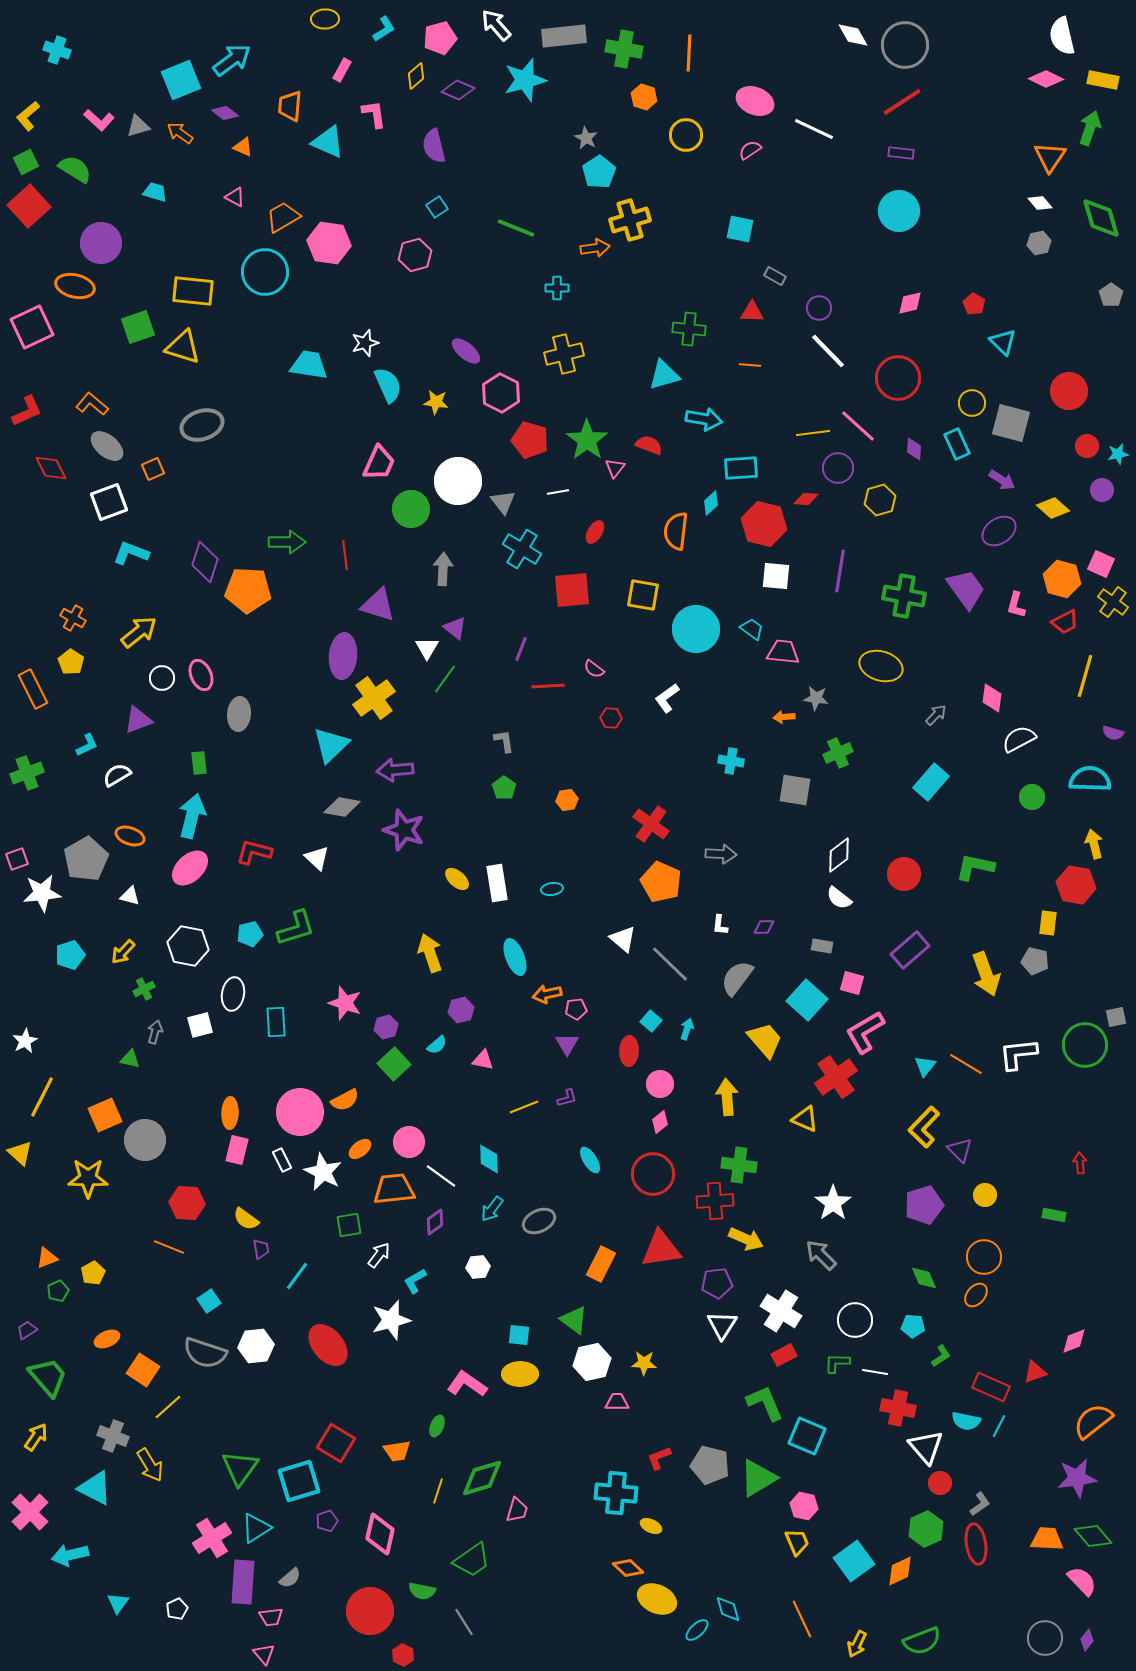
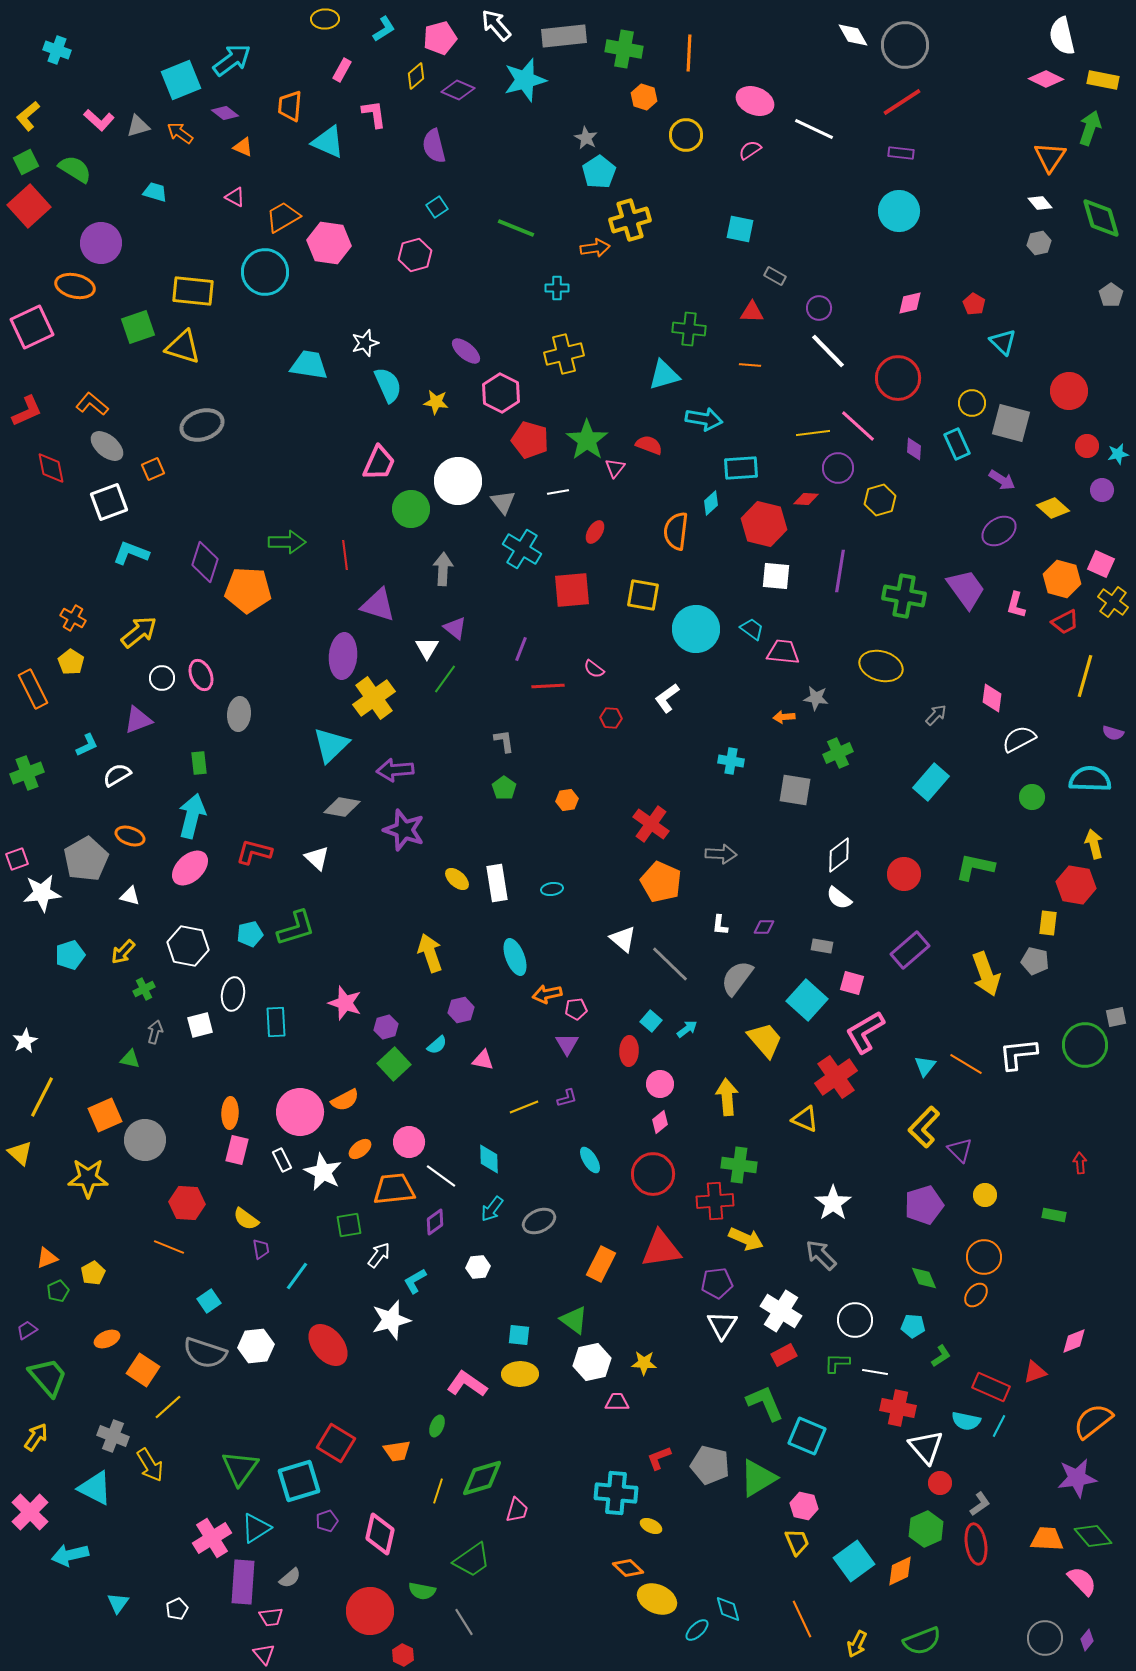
red diamond at (51, 468): rotated 16 degrees clockwise
cyan arrow at (687, 1029): rotated 35 degrees clockwise
